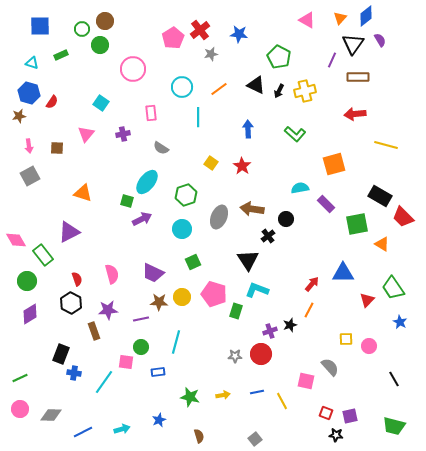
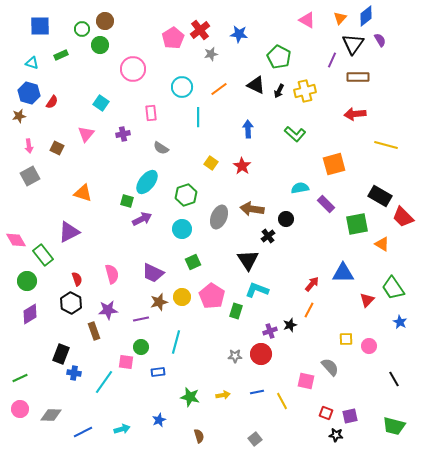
brown square at (57, 148): rotated 24 degrees clockwise
pink pentagon at (214, 294): moved 2 px left, 2 px down; rotated 15 degrees clockwise
brown star at (159, 302): rotated 18 degrees counterclockwise
